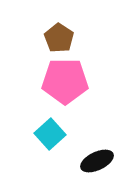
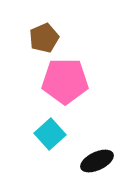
brown pentagon: moved 15 px left; rotated 16 degrees clockwise
